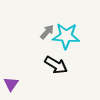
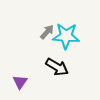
black arrow: moved 1 px right, 2 px down
purple triangle: moved 9 px right, 2 px up
